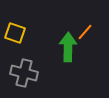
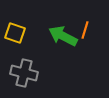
orange line: moved 2 px up; rotated 24 degrees counterclockwise
green arrow: moved 5 px left, 11 px up; rotated 64 degrees counterclockwise
